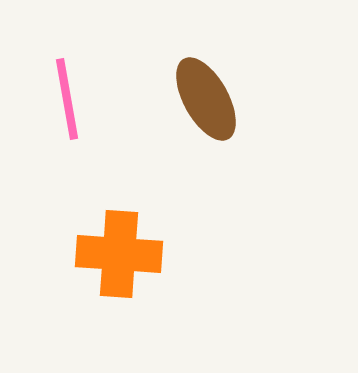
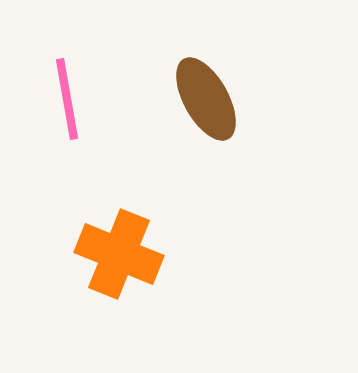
orange cross: rotated 18 degrees clockwise
